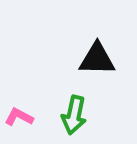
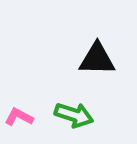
green arrow: rotated 84 degrees counterclockwise
